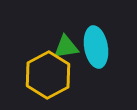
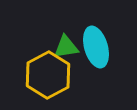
cyan ellipse: rotated 6 degrees counterclockwise
